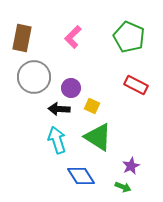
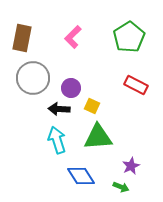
green pentagon: rotated 16 degrees clockwise
gray circle: moved 1 px left, 1 px down
green triangle: rotated 36 degrees counterclockwise
green arrow: moved 2 px left
